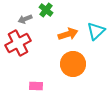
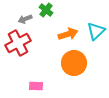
orange circle: moved 1 px right, 1 px up
